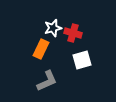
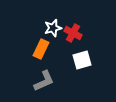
red cross: rotated 12 degrees clockwise
gray L-shape: moved 3 px left
